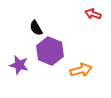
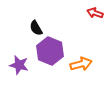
red arrow: moved 2 px right, 1 px up
orange arrow: moved 6 px up
